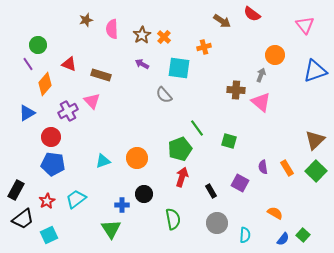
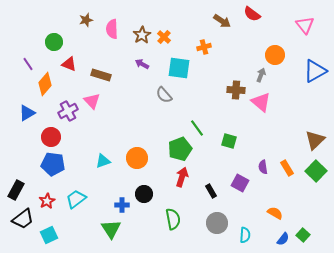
green circle at (38, 45): moved 16 px right, 3 px up
blue triangle at (315, 71): rotated 10 degrees counterclockwise
